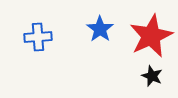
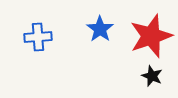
red star: rotated 6 degrees clockwise
